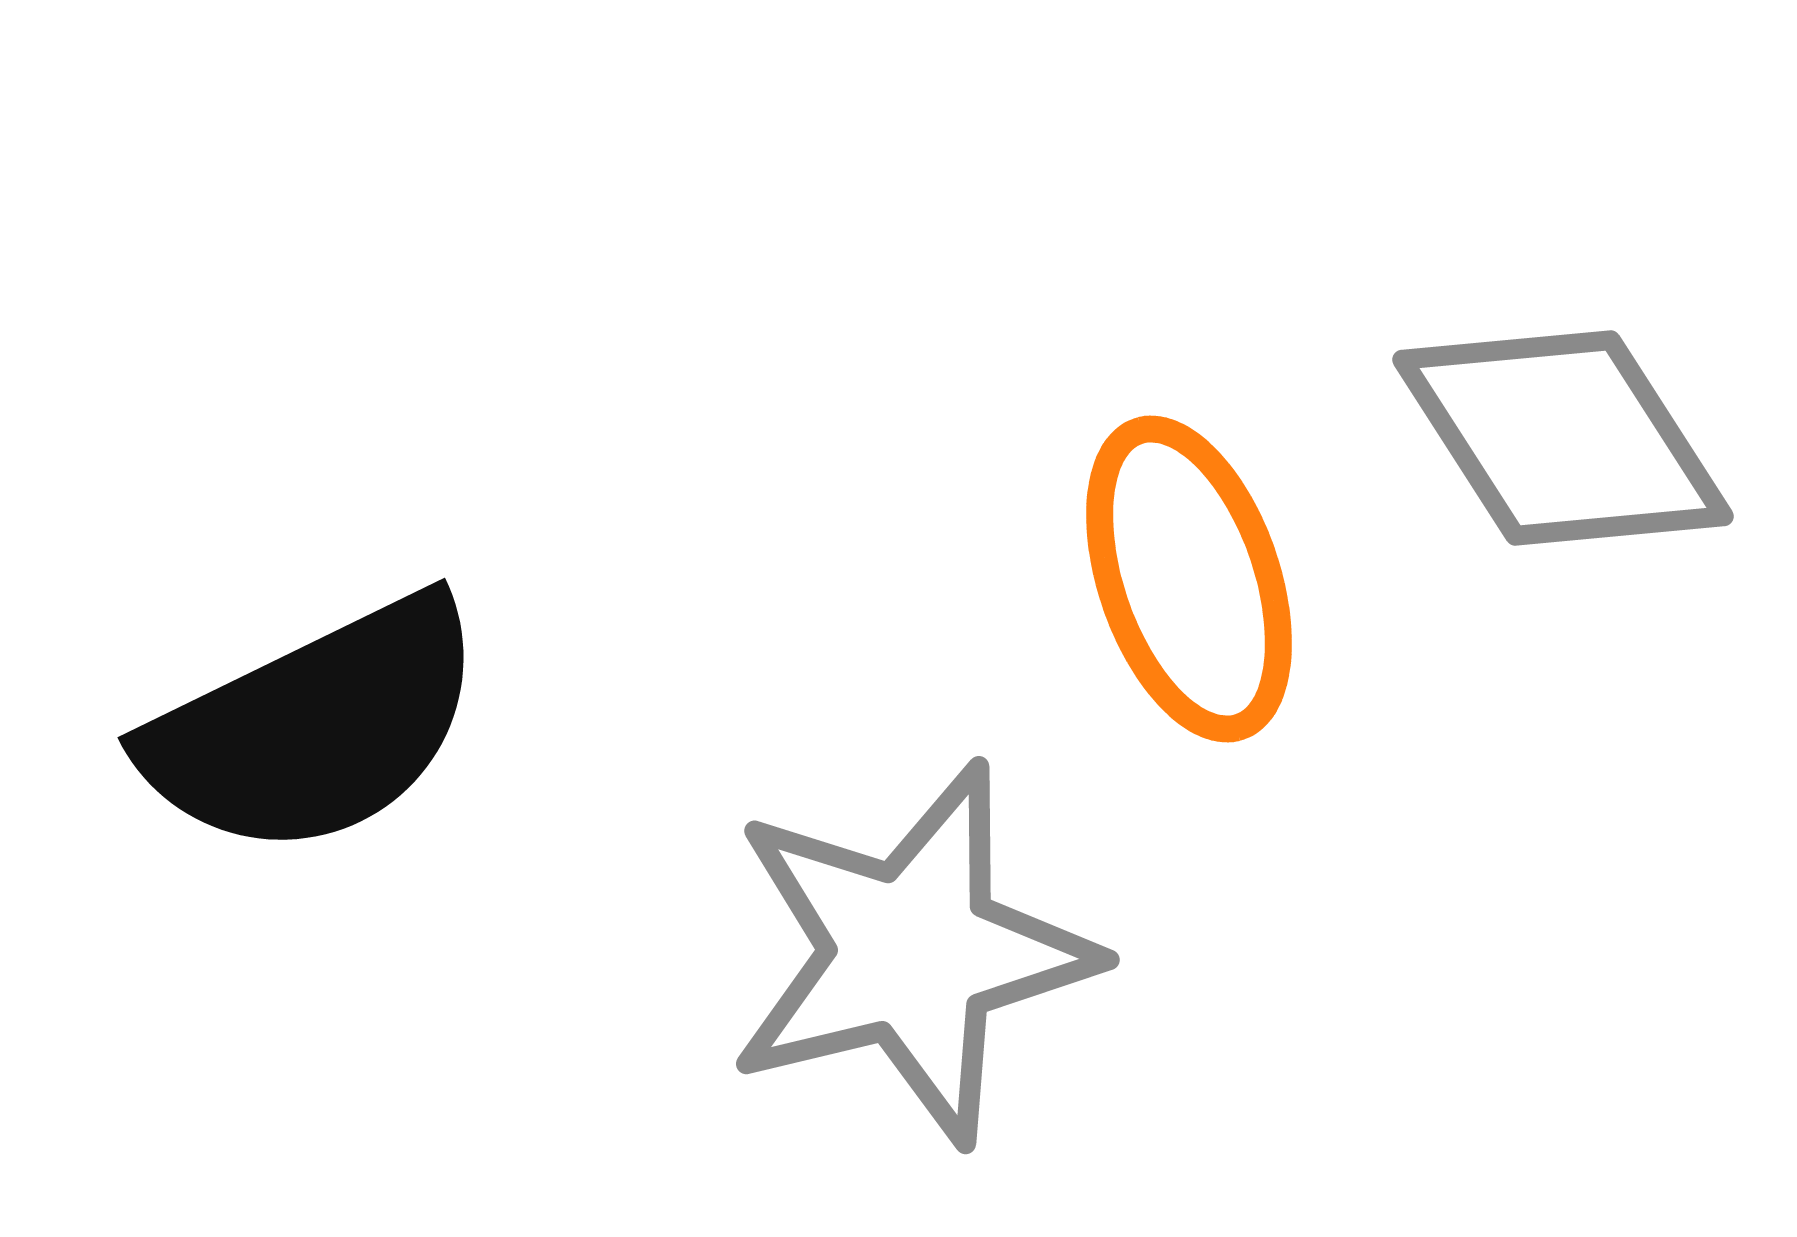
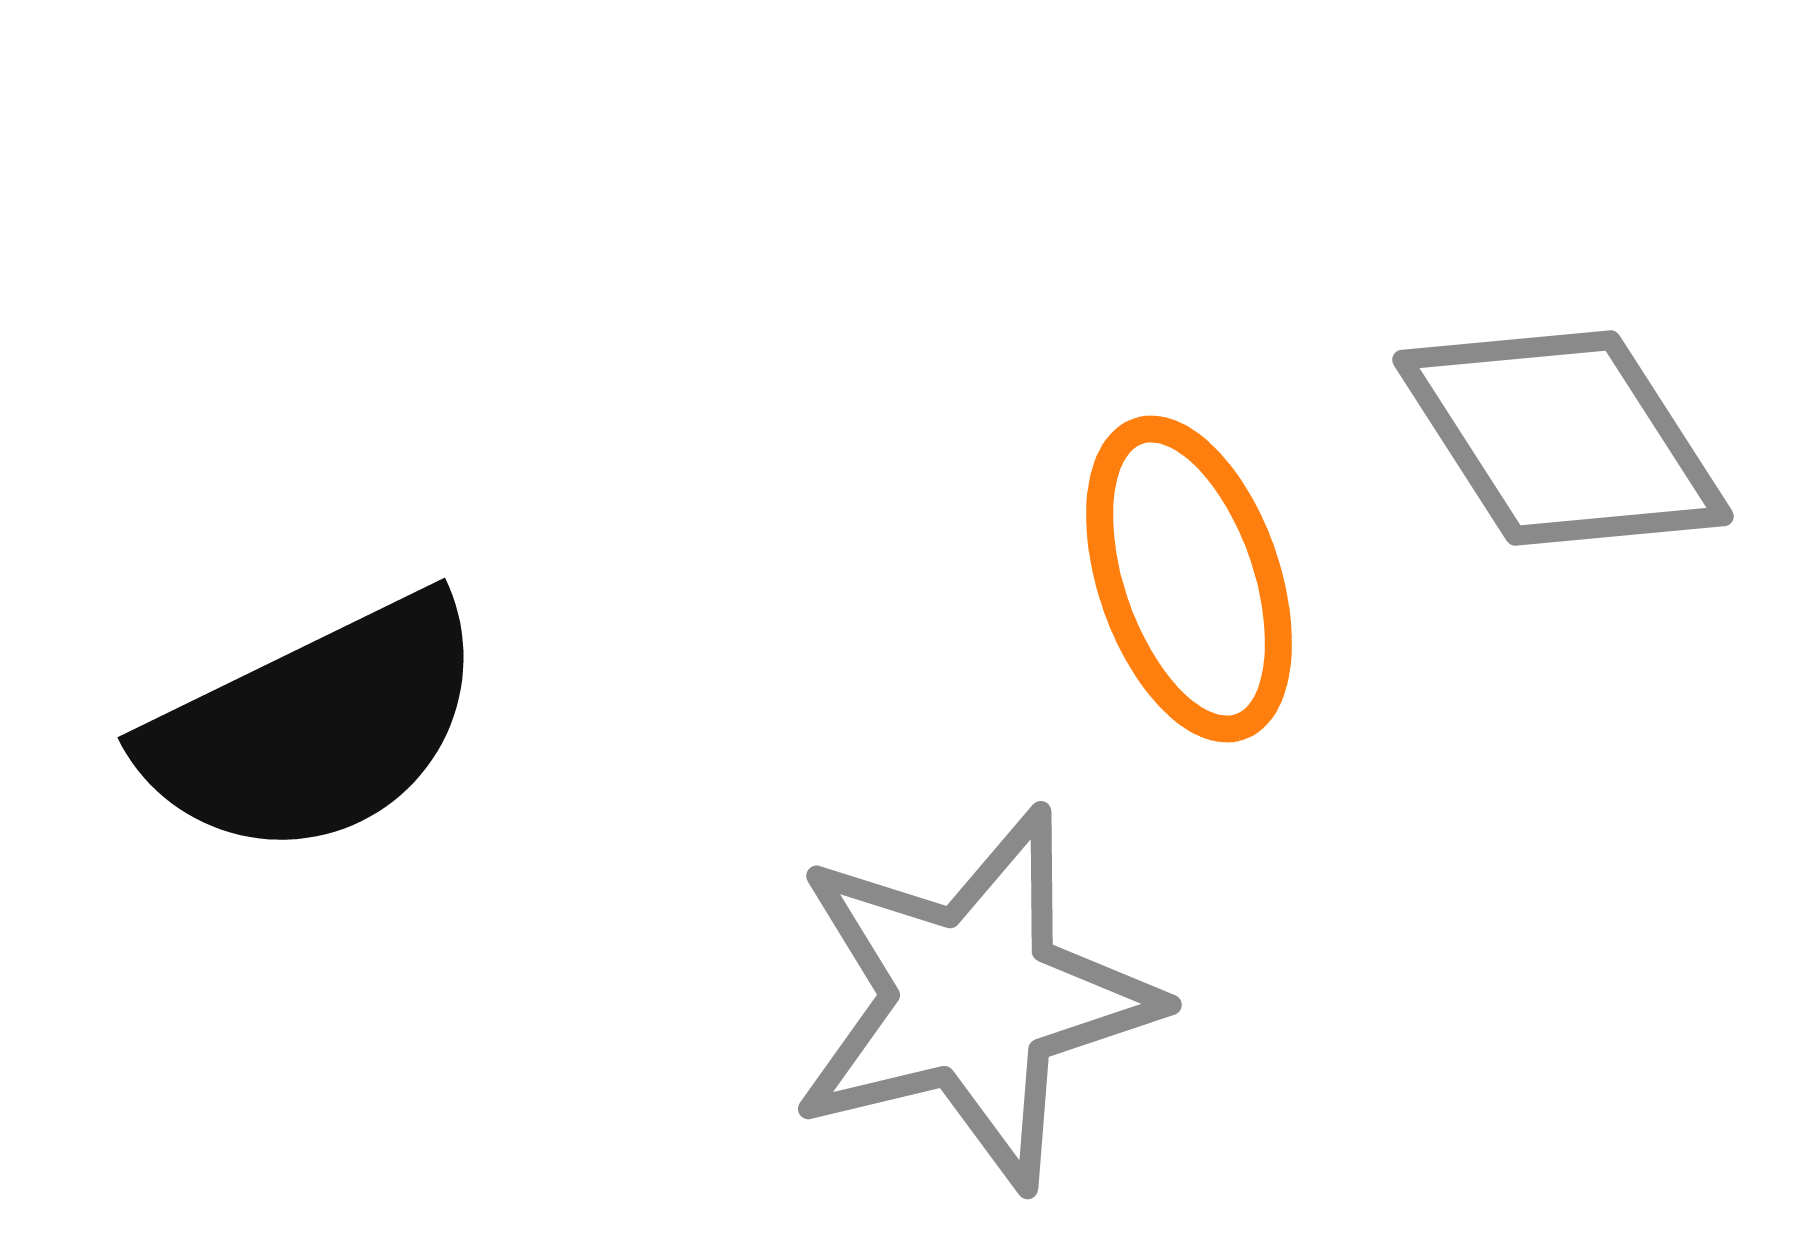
gray star: moved 62 px right, 45 px down
